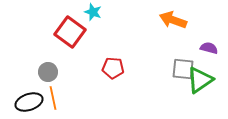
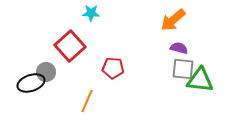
cyan star: moved 2 px left, 1 px down; rotated 18 degrees counterclockwise
orange arrow: rotated 60 degrees counterclockwise
red square: moved 14 px down; rotated 12 degrees clockwise
purple semicircle: moved 30 px left
gray circle: moved 2 px left
green triangle: rotated 40 degrees clockwise
orange line: moved 34 px right, 3 px down; rotated 35 degrees clockwise
black ellipse: moved 2 px right, 19 px up
